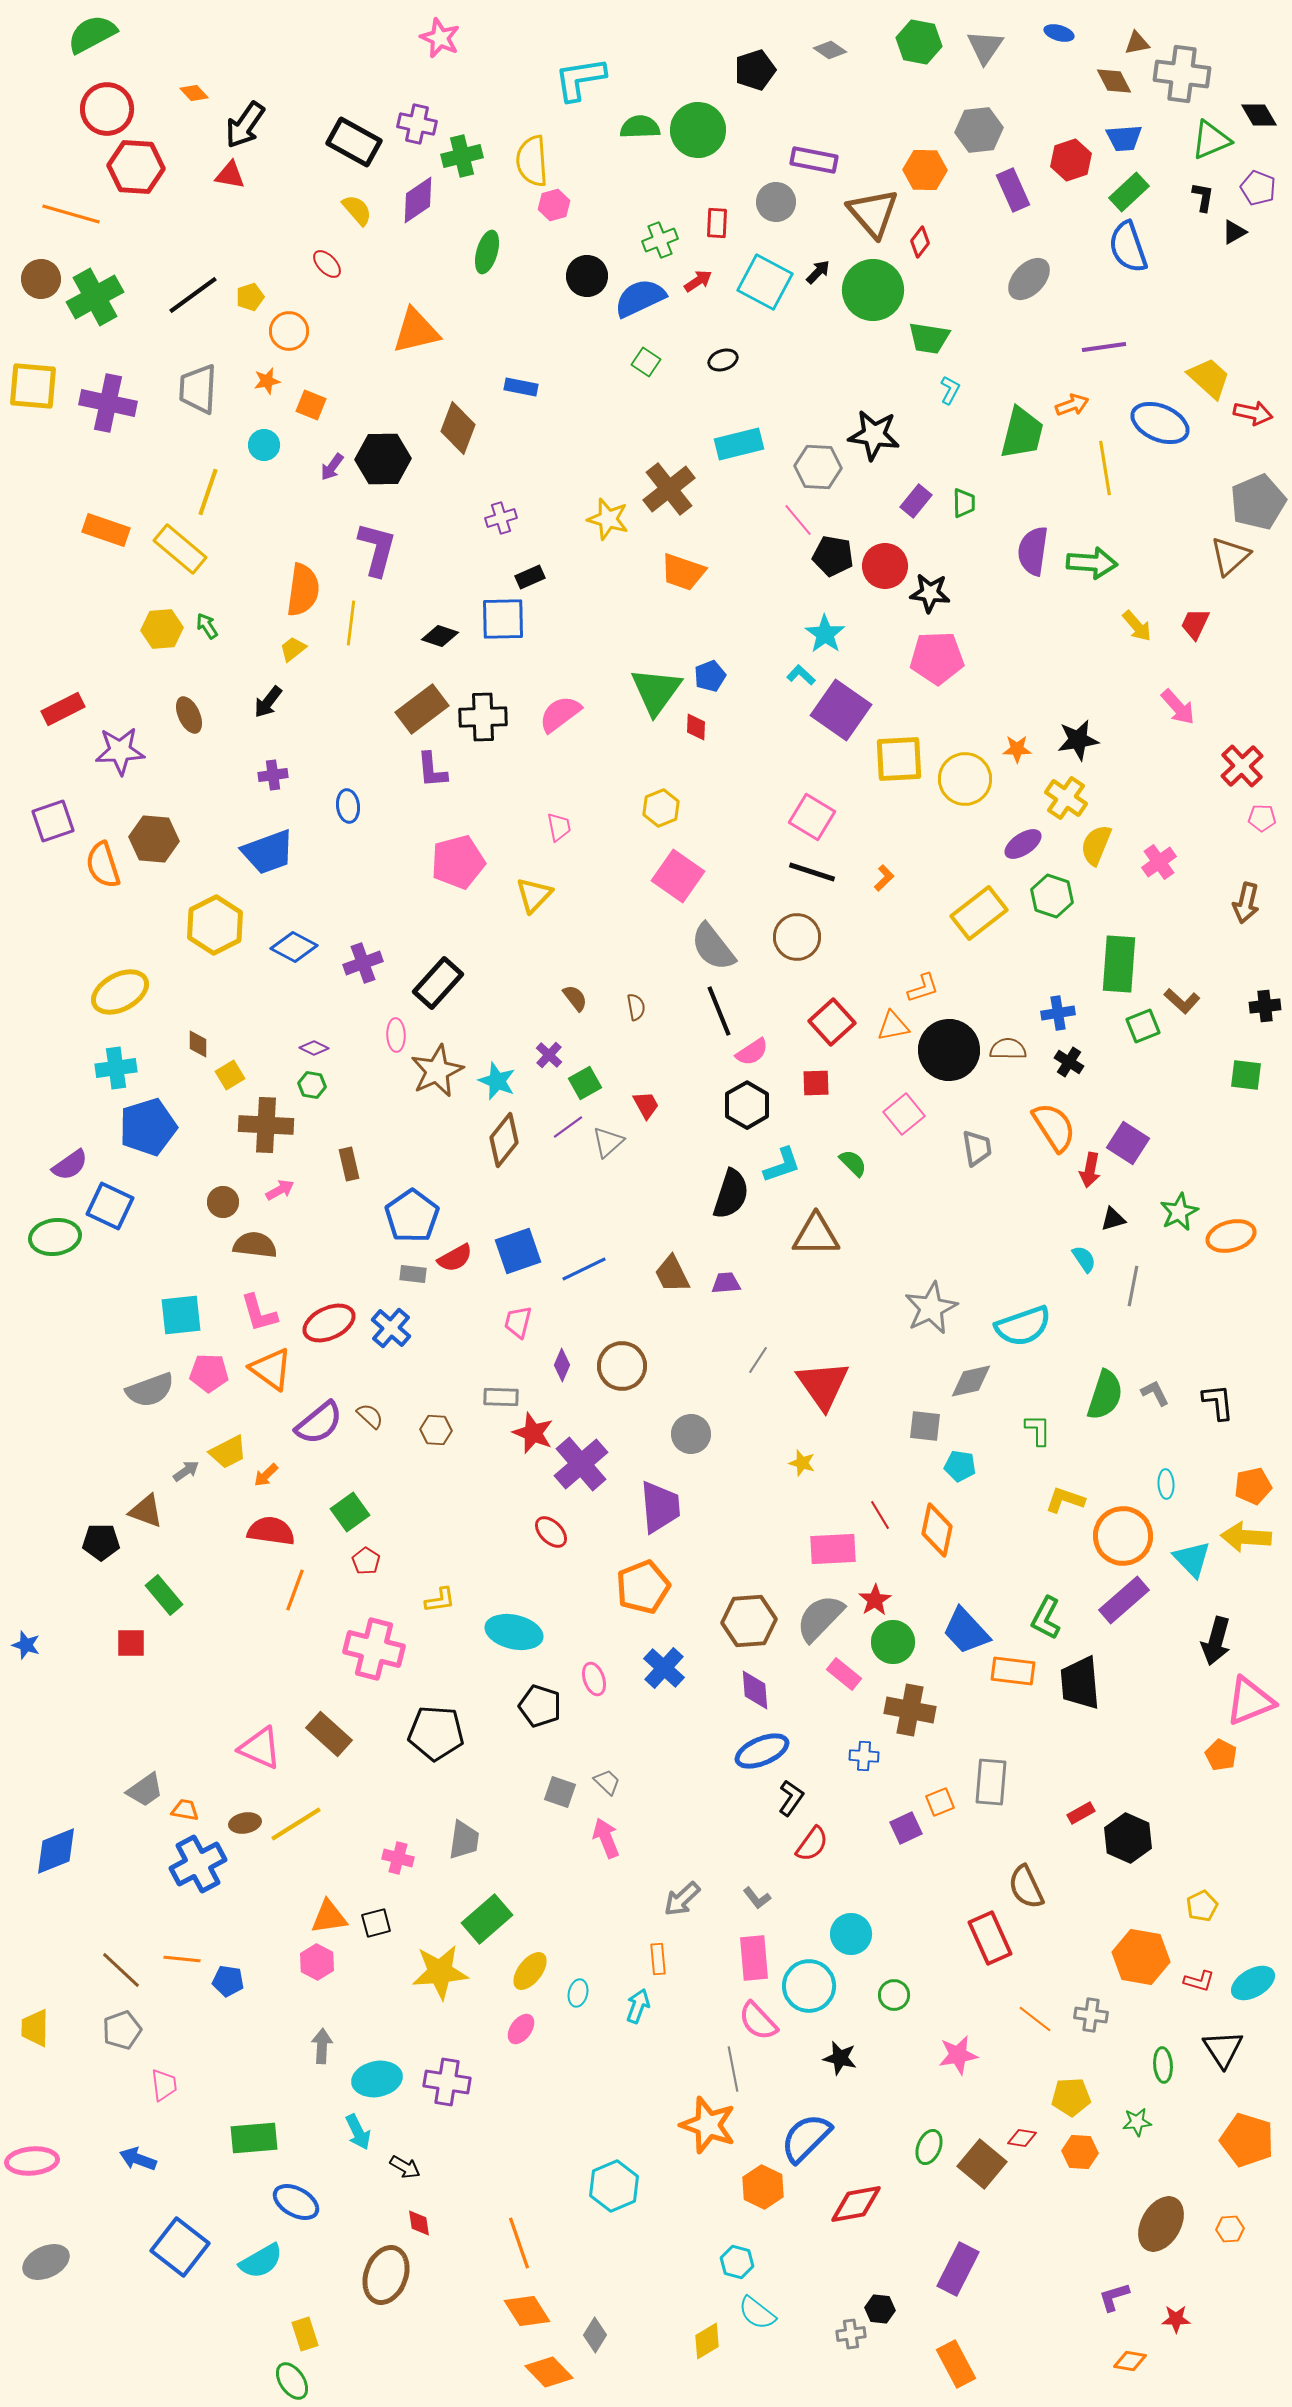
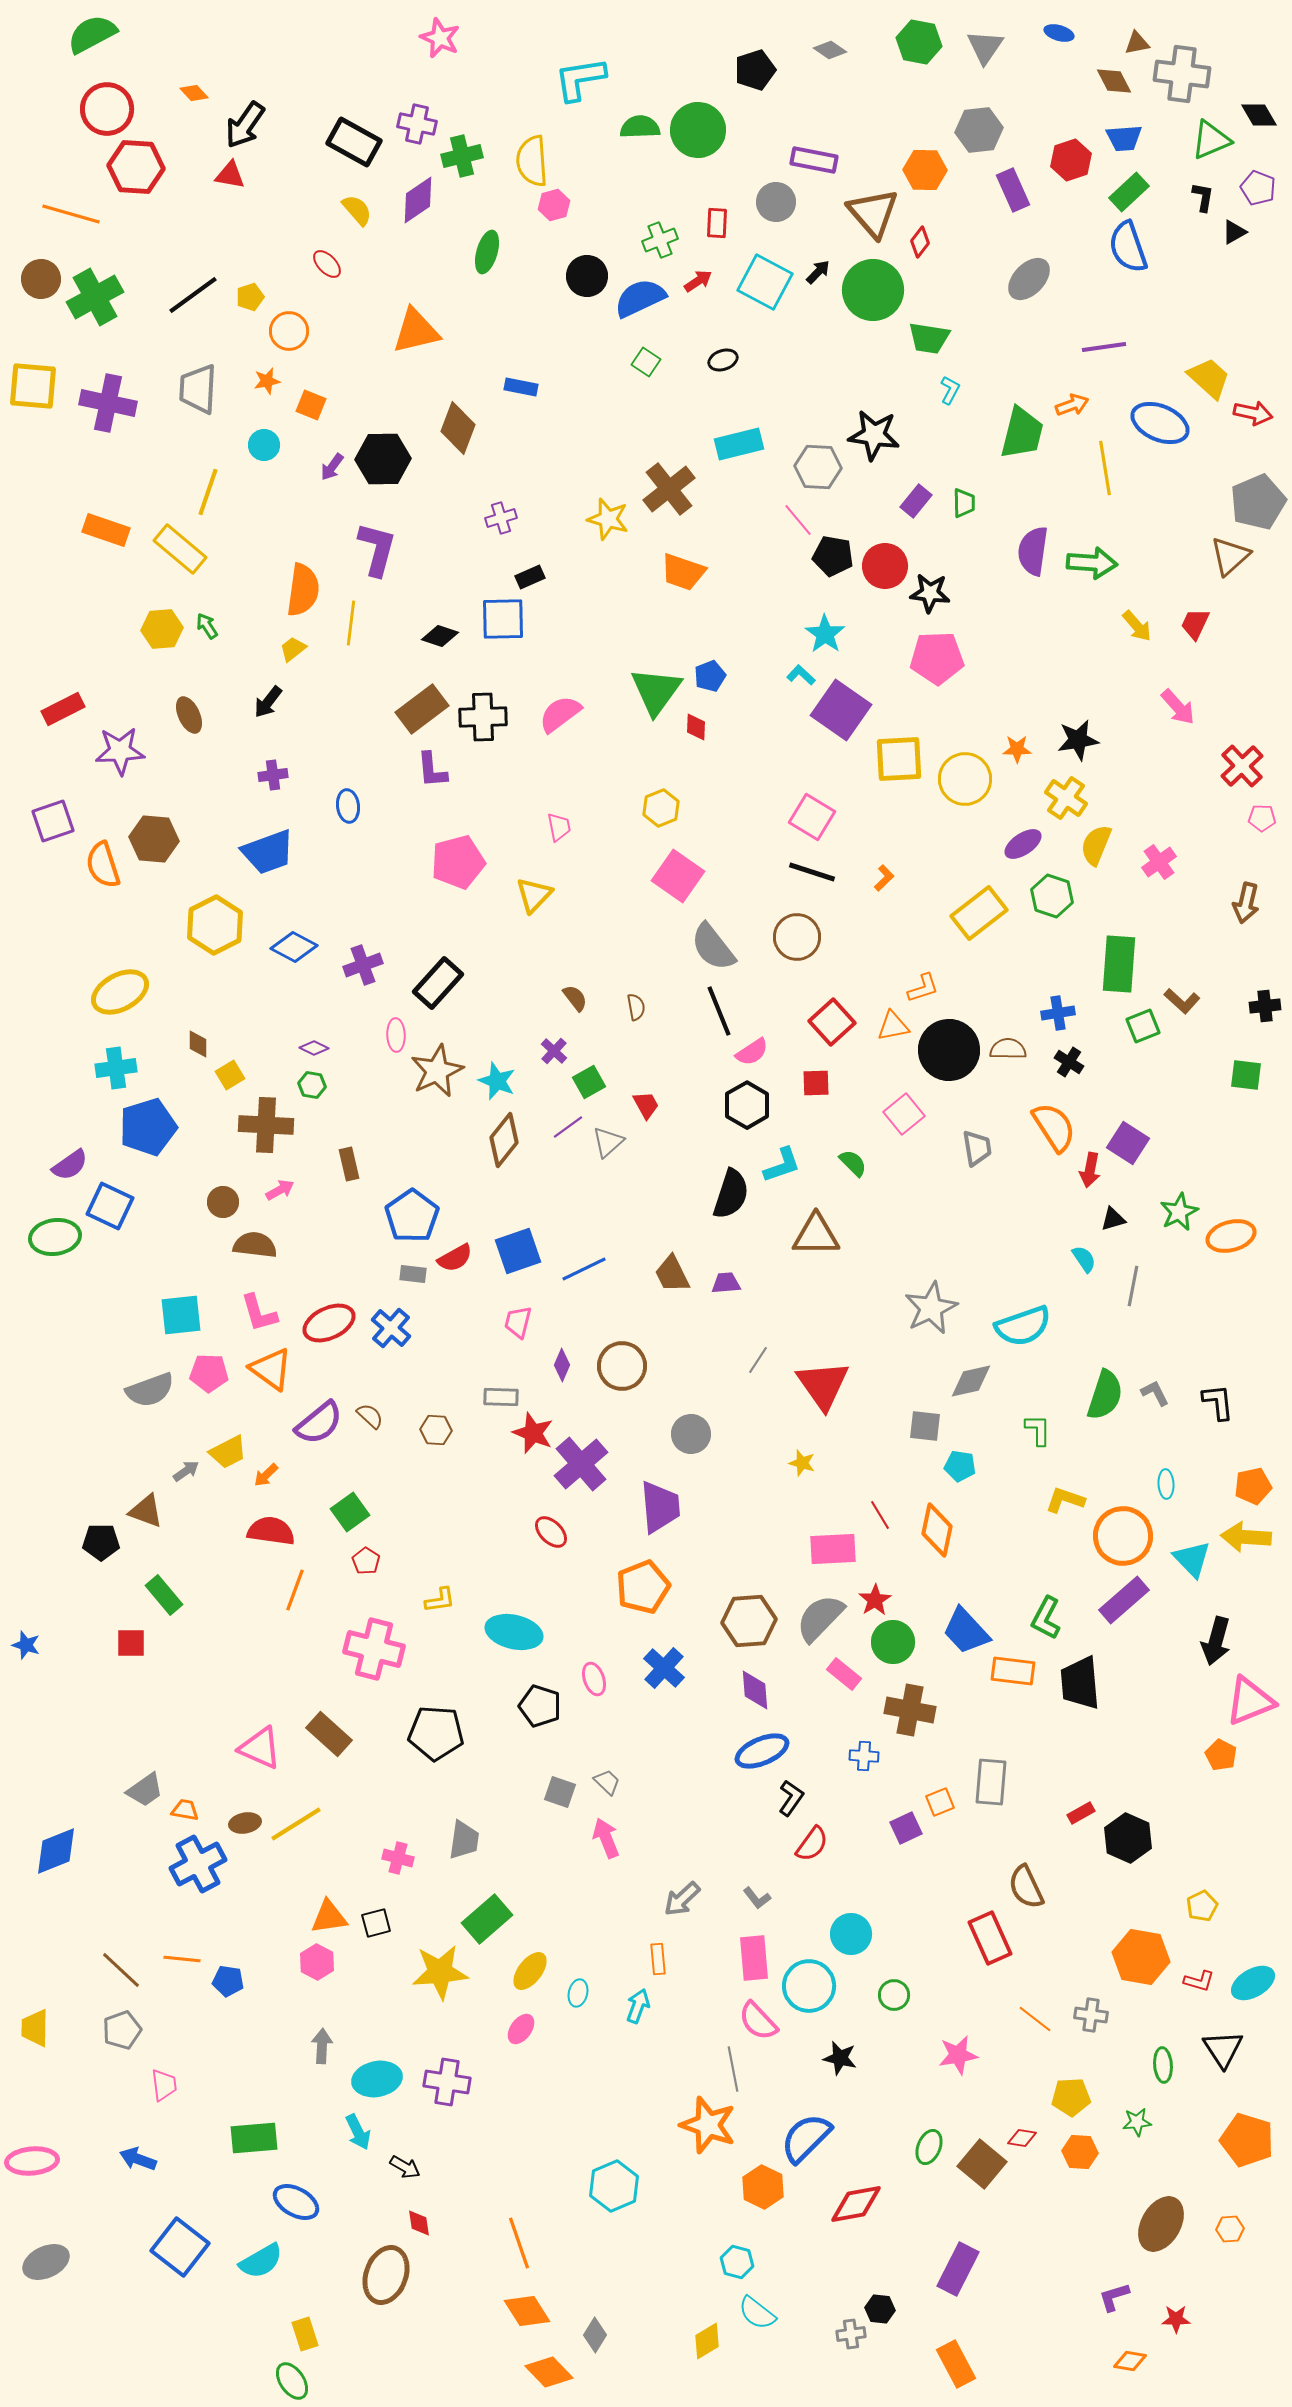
purple cross at (363, 963): moved 2 px down
purple cross at (549, 1055): moved 5 px right, 4 px up
green square at (585, 1083): moved 4 px right, 1 px up
